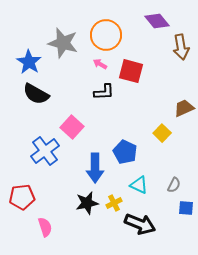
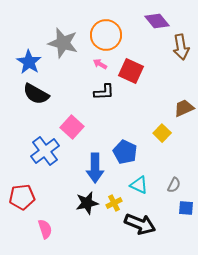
red square: rotated 10 degrees clockwise
pink semicircle: moved 2 px down
